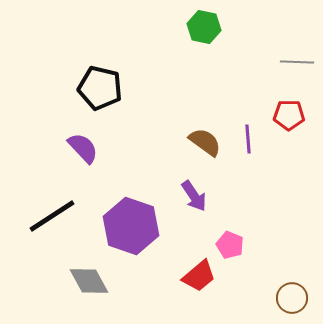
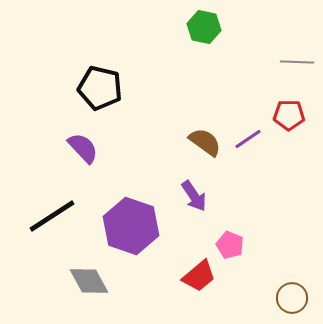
purple line: rotated 60 degrees clockwise
